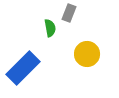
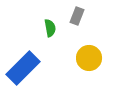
gray rectangle: moved 8 px right, 3 px down
yellow circle: moved 2 px right, 4 px down
